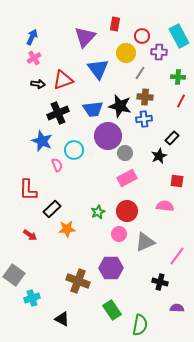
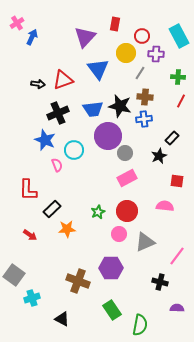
purple cross at (159, 52): moved 3 px left, 2 px down
pink cross at (34, 58): moved 17 px left, 35 px up
blue star at (42, 141): moved 3 px right, 1 px up
